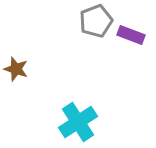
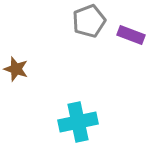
gray pentagon: moved 7 px left
cyan cross: rotated 21 degrees clockwise
